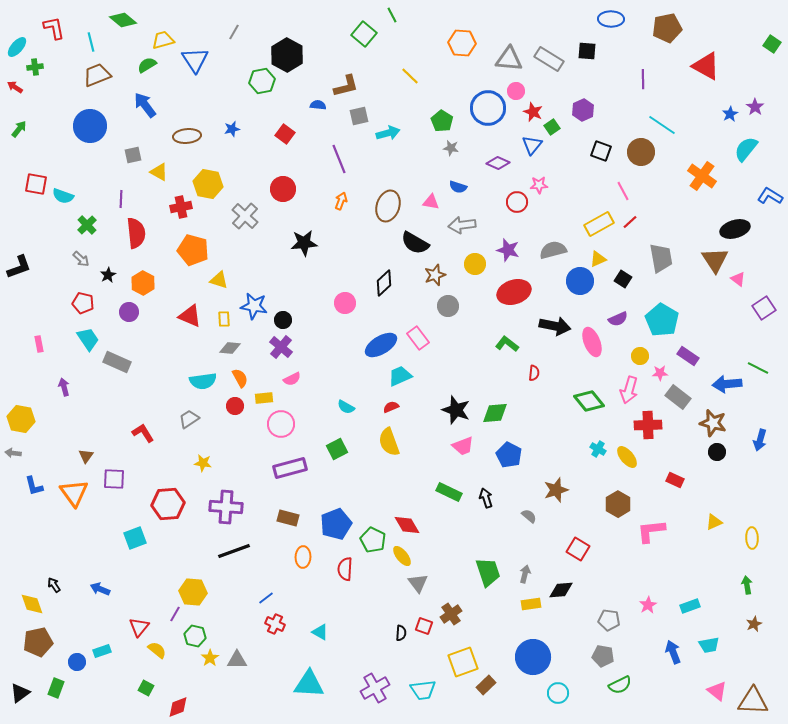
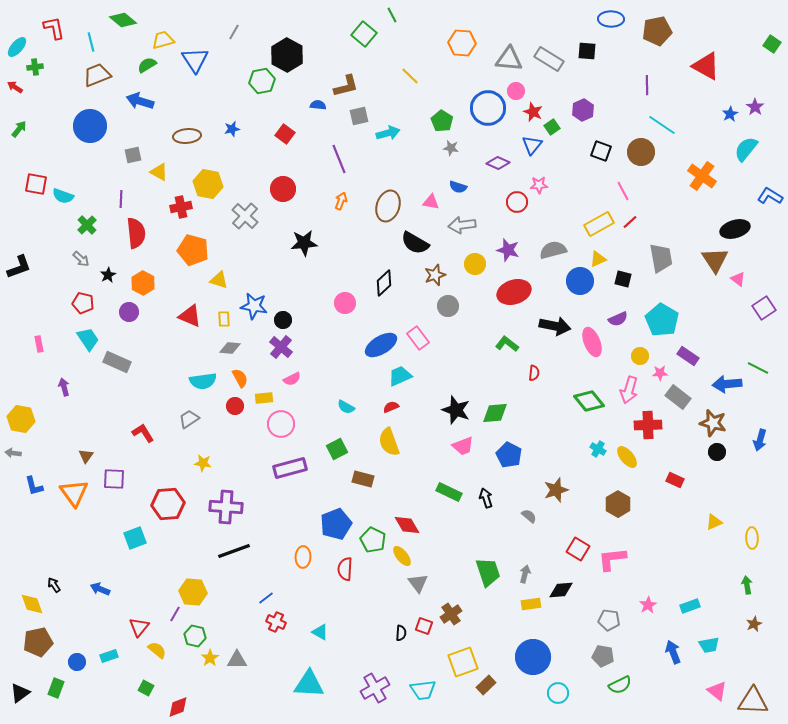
brown pentagon at (667, 28): moved 10 px left, 3 px down
purple line at (643, 79): moved 4 px right, 6 px down
blue arrow at (145, 105): moved 5 px left, 4 px up; rotated 36 degrees counterclockwise
black square at (623, 279): rotated 18 degrees counterclockwise
brown rectangle at (288, 518): moved 75 px right, 39 px up
pink L-shape at (651, 531): moved 39 px left, 28 px down
red cross at (275, 624): moved 1 px right, 2 px up
cyan rectangle at (102, 651): moved 7 px right, 5 px down
